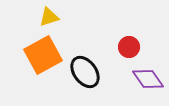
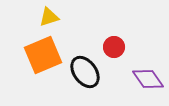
red circle: moved 15 px left
orange square: rotated 6 degrees clockwise
